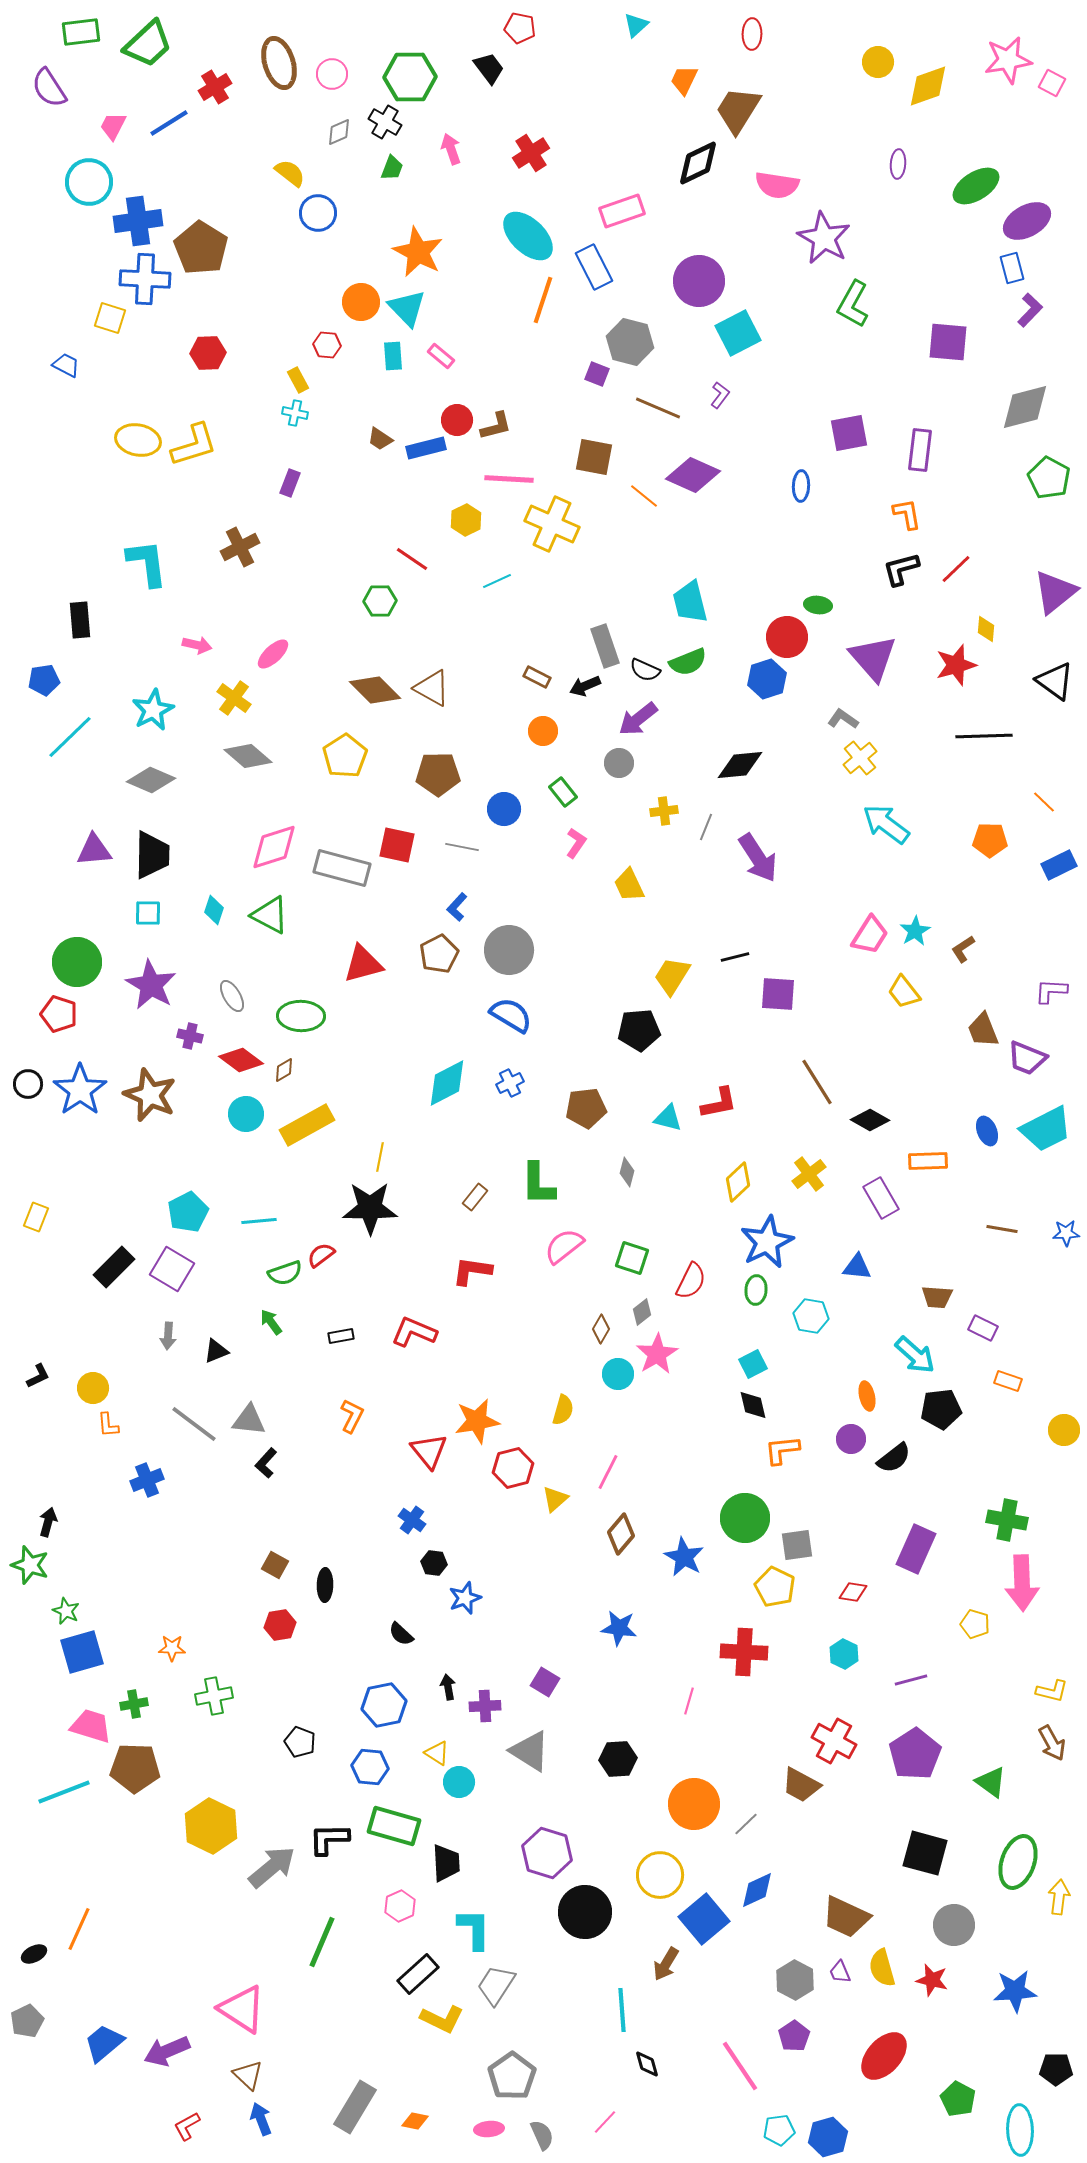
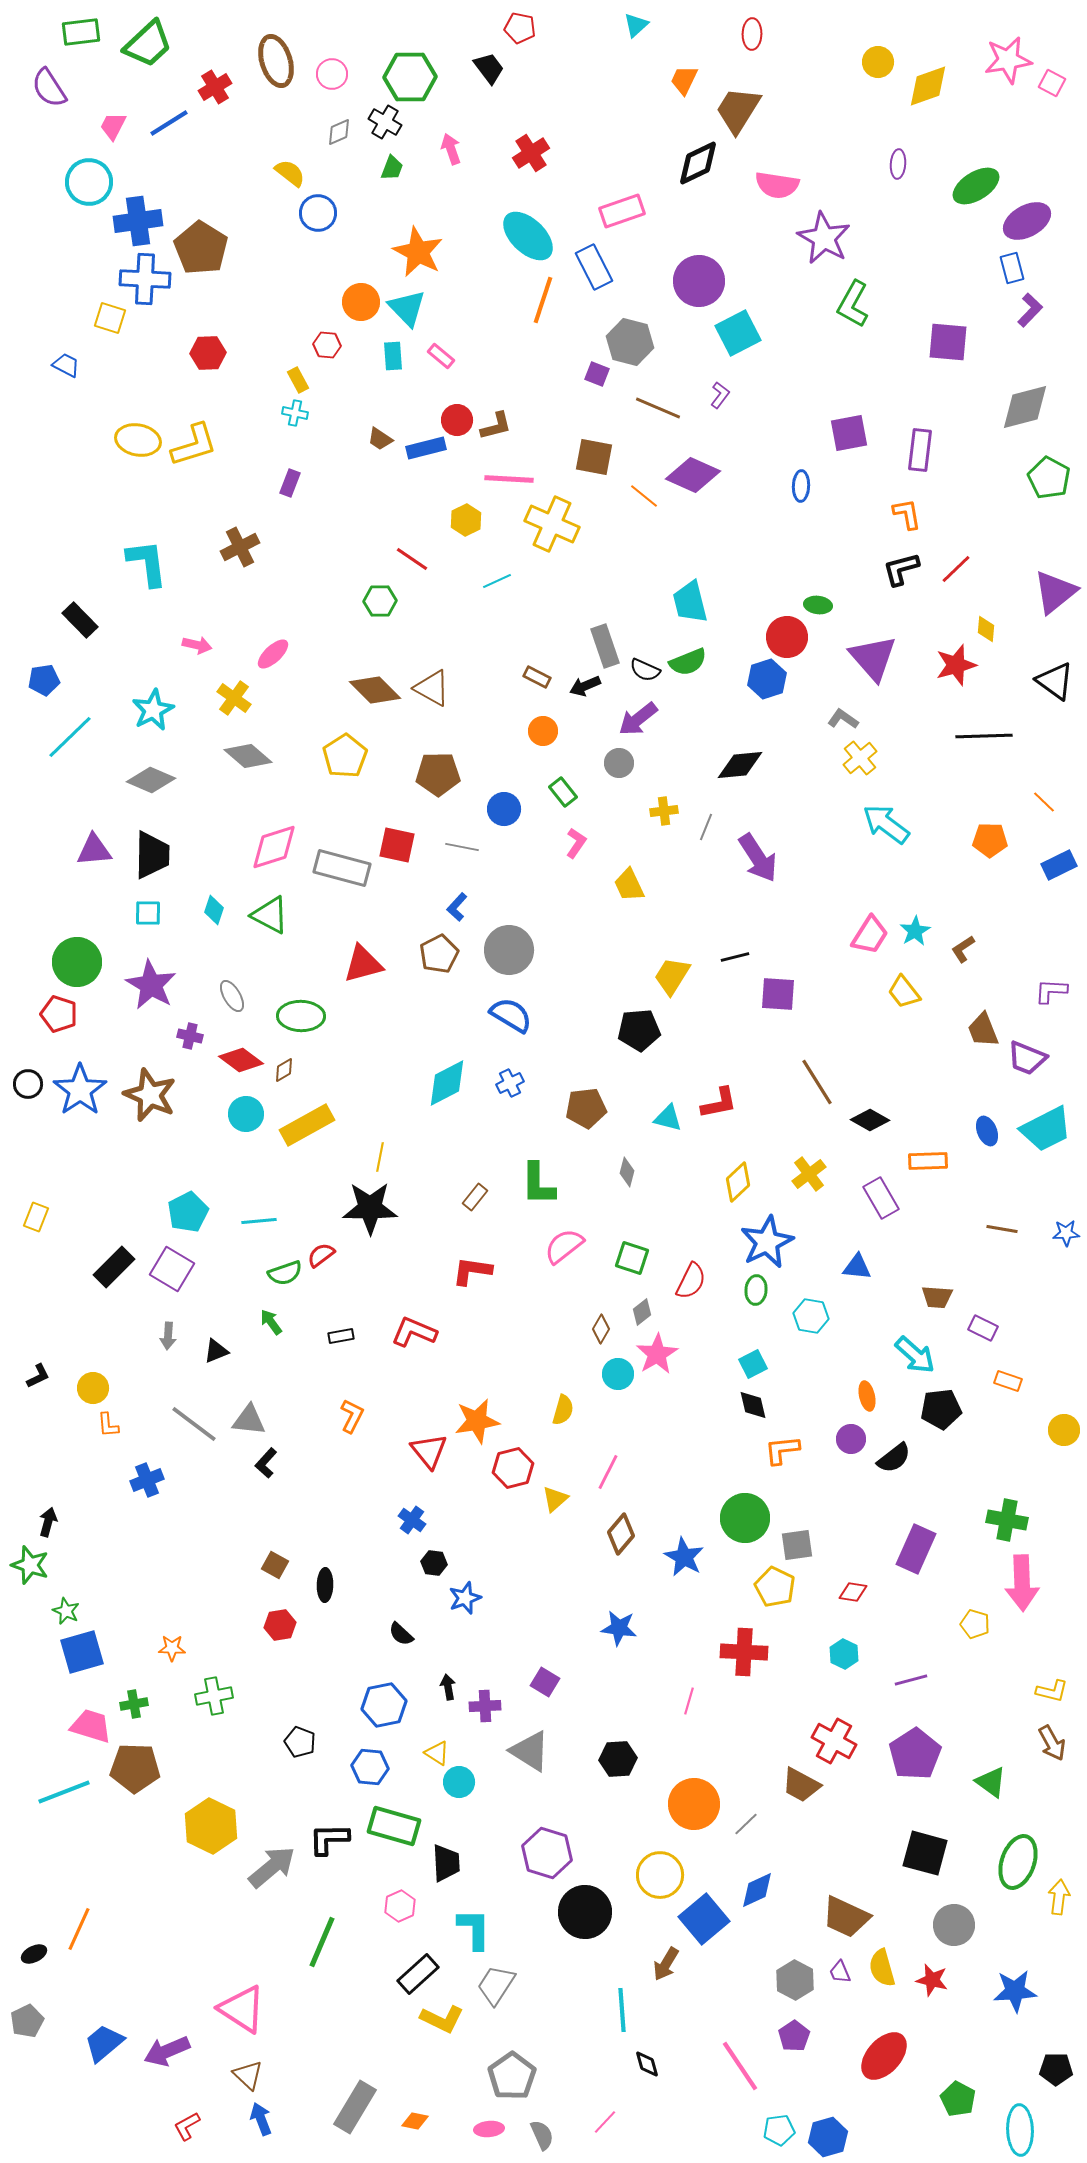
brown ellipse at (279, 63): moved 3 px left, 2 px up
black rectangle at (80, 620): rotated 39 degrees counterclockwise
